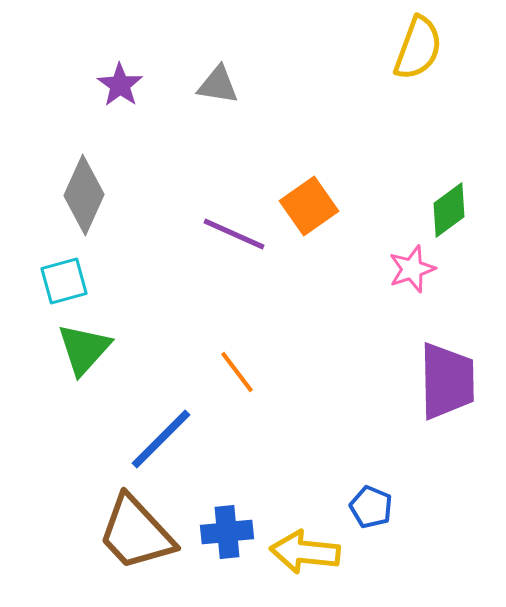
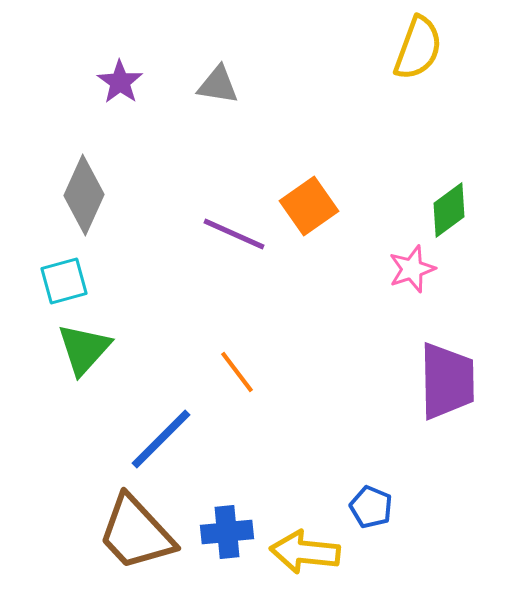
purple star: moved 3 px up
